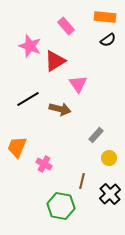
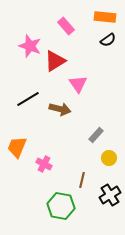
brown line: moved 1 px up
black cross: moved 1 px down; rotated 10 degrees clockwise
